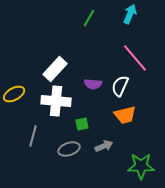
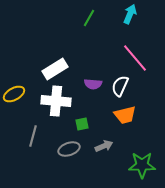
white rectangle: rotated 15 degrees clockwise
green star: moved 1 px right, 1 px up
